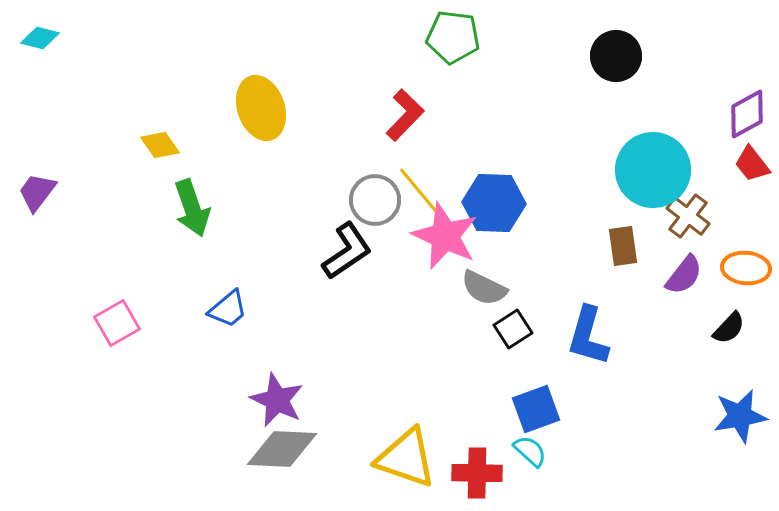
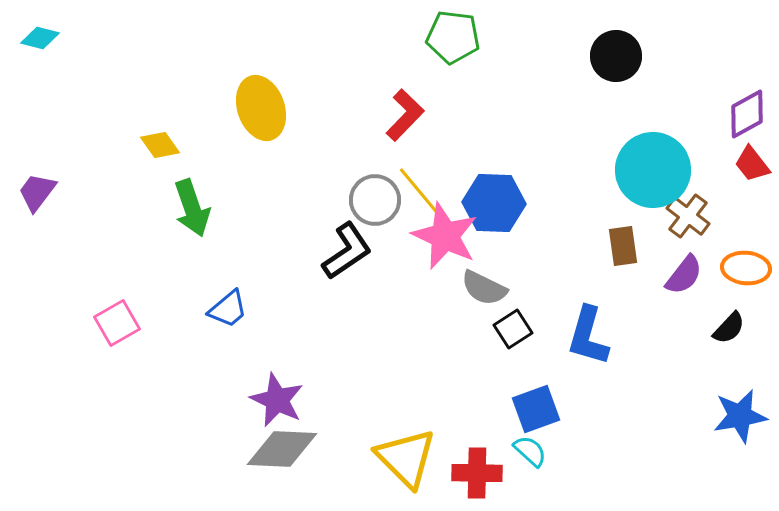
yellow triangle: rotated 26 degrees clockwise
